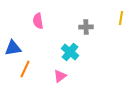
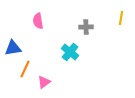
pink triangle: moved 16 px left, 6 px down
